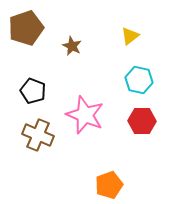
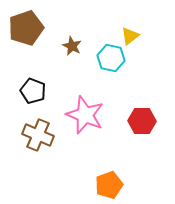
cyan hexagon: moved 28 px left, 22 px up
